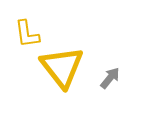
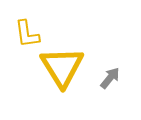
yellow triangle: rotated 6 degrees clockwise
